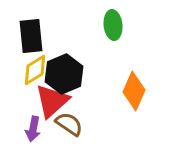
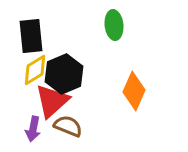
green ellipse: moved 1 px right
brown semicircle: moved 1 px left, 2 px down; rotated 12 degrees counterclockwise
